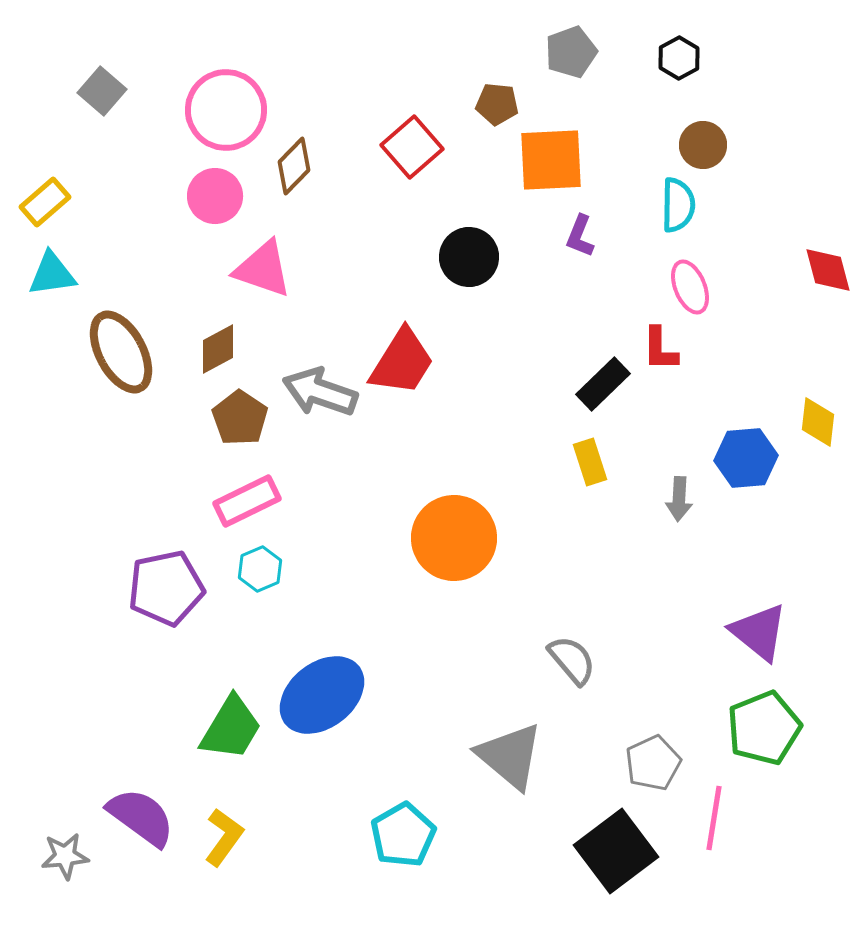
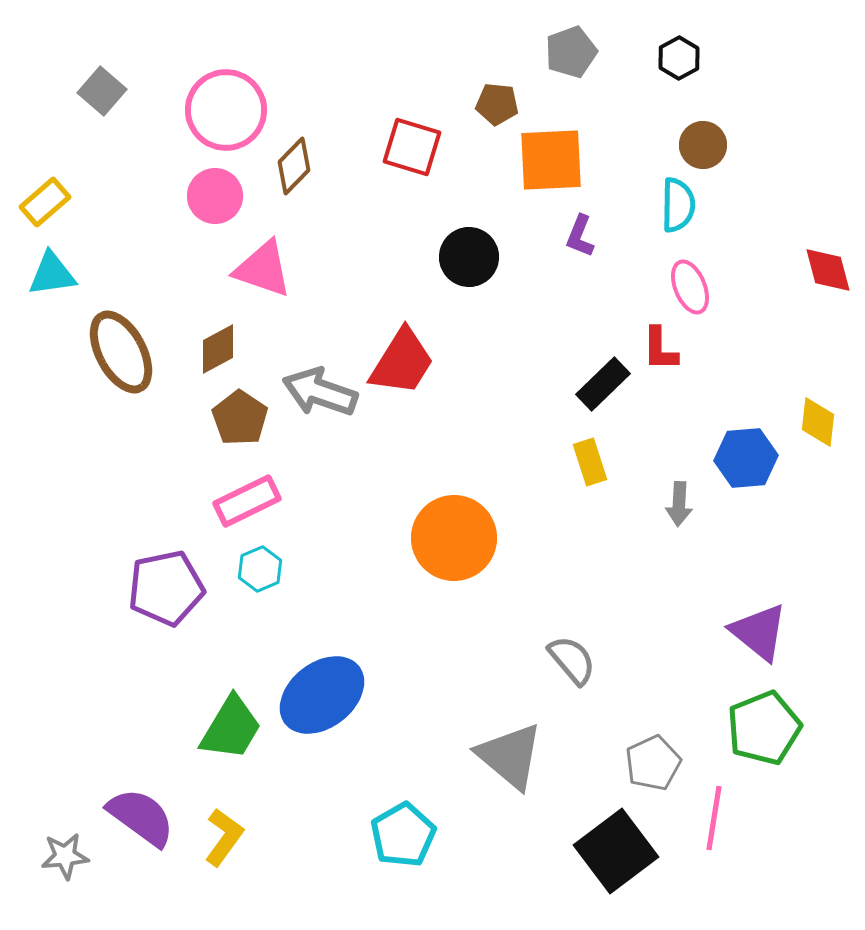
red square at (412, 147): rotated 32 degrees counterclockwise
gray arrow at (679, 499): moved 5 px down
